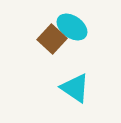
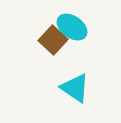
brown square: moved 1 px right, 1 px down
